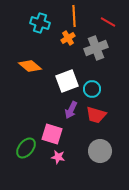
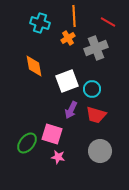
orange diamond: moved 4 px right; rotated 40 degrees clockwise
green ellipse: moved 1 px right, 5 px up
